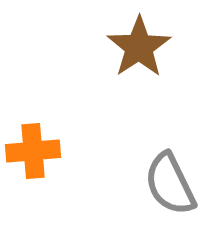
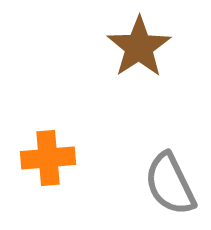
orange cross: moved 15 px right, 7 px down
